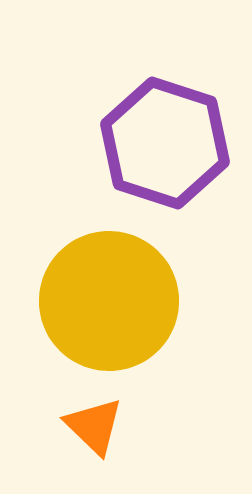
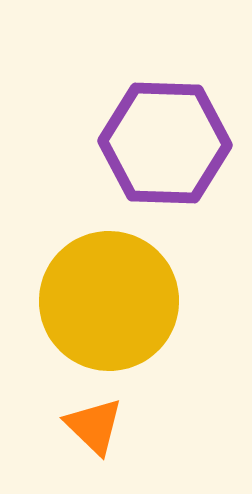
purple hexagon: rotated 16 degrees counterclockwise
